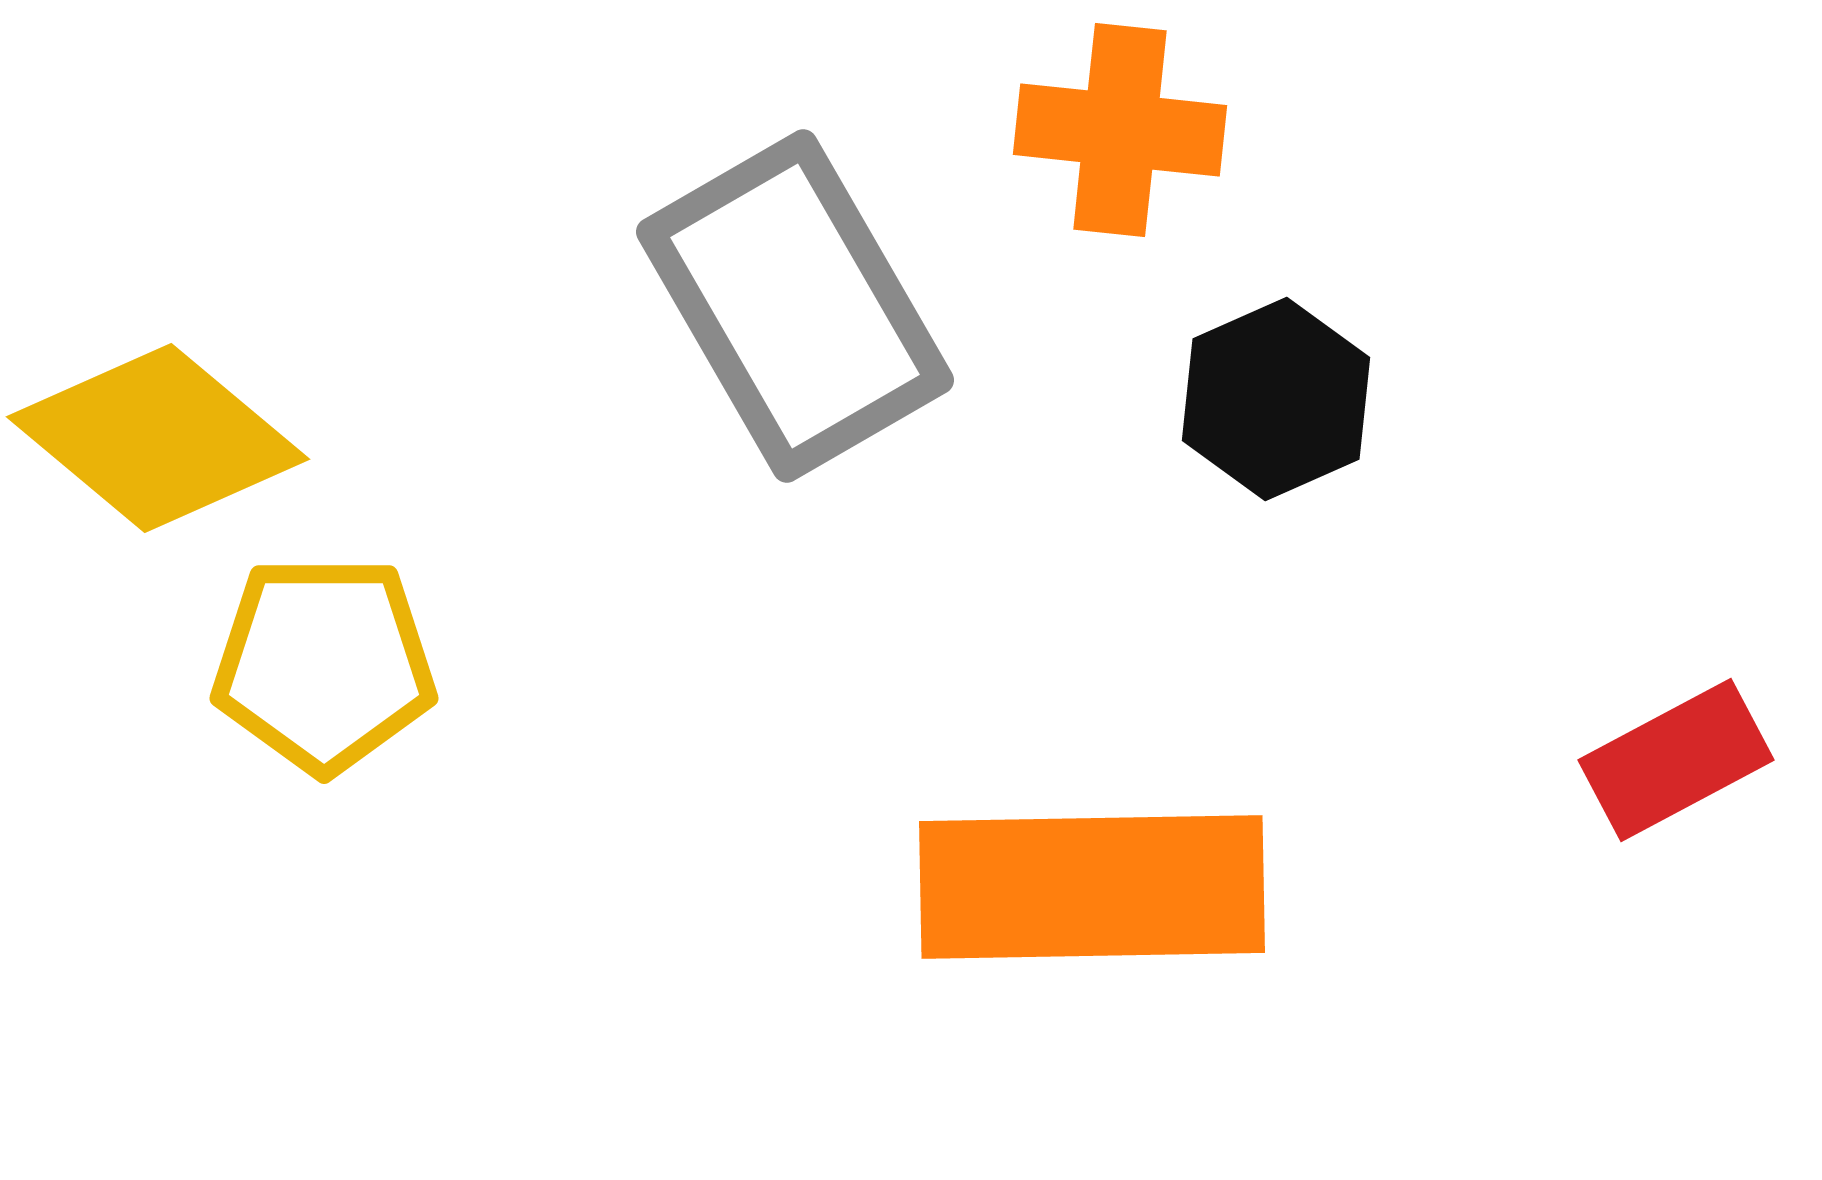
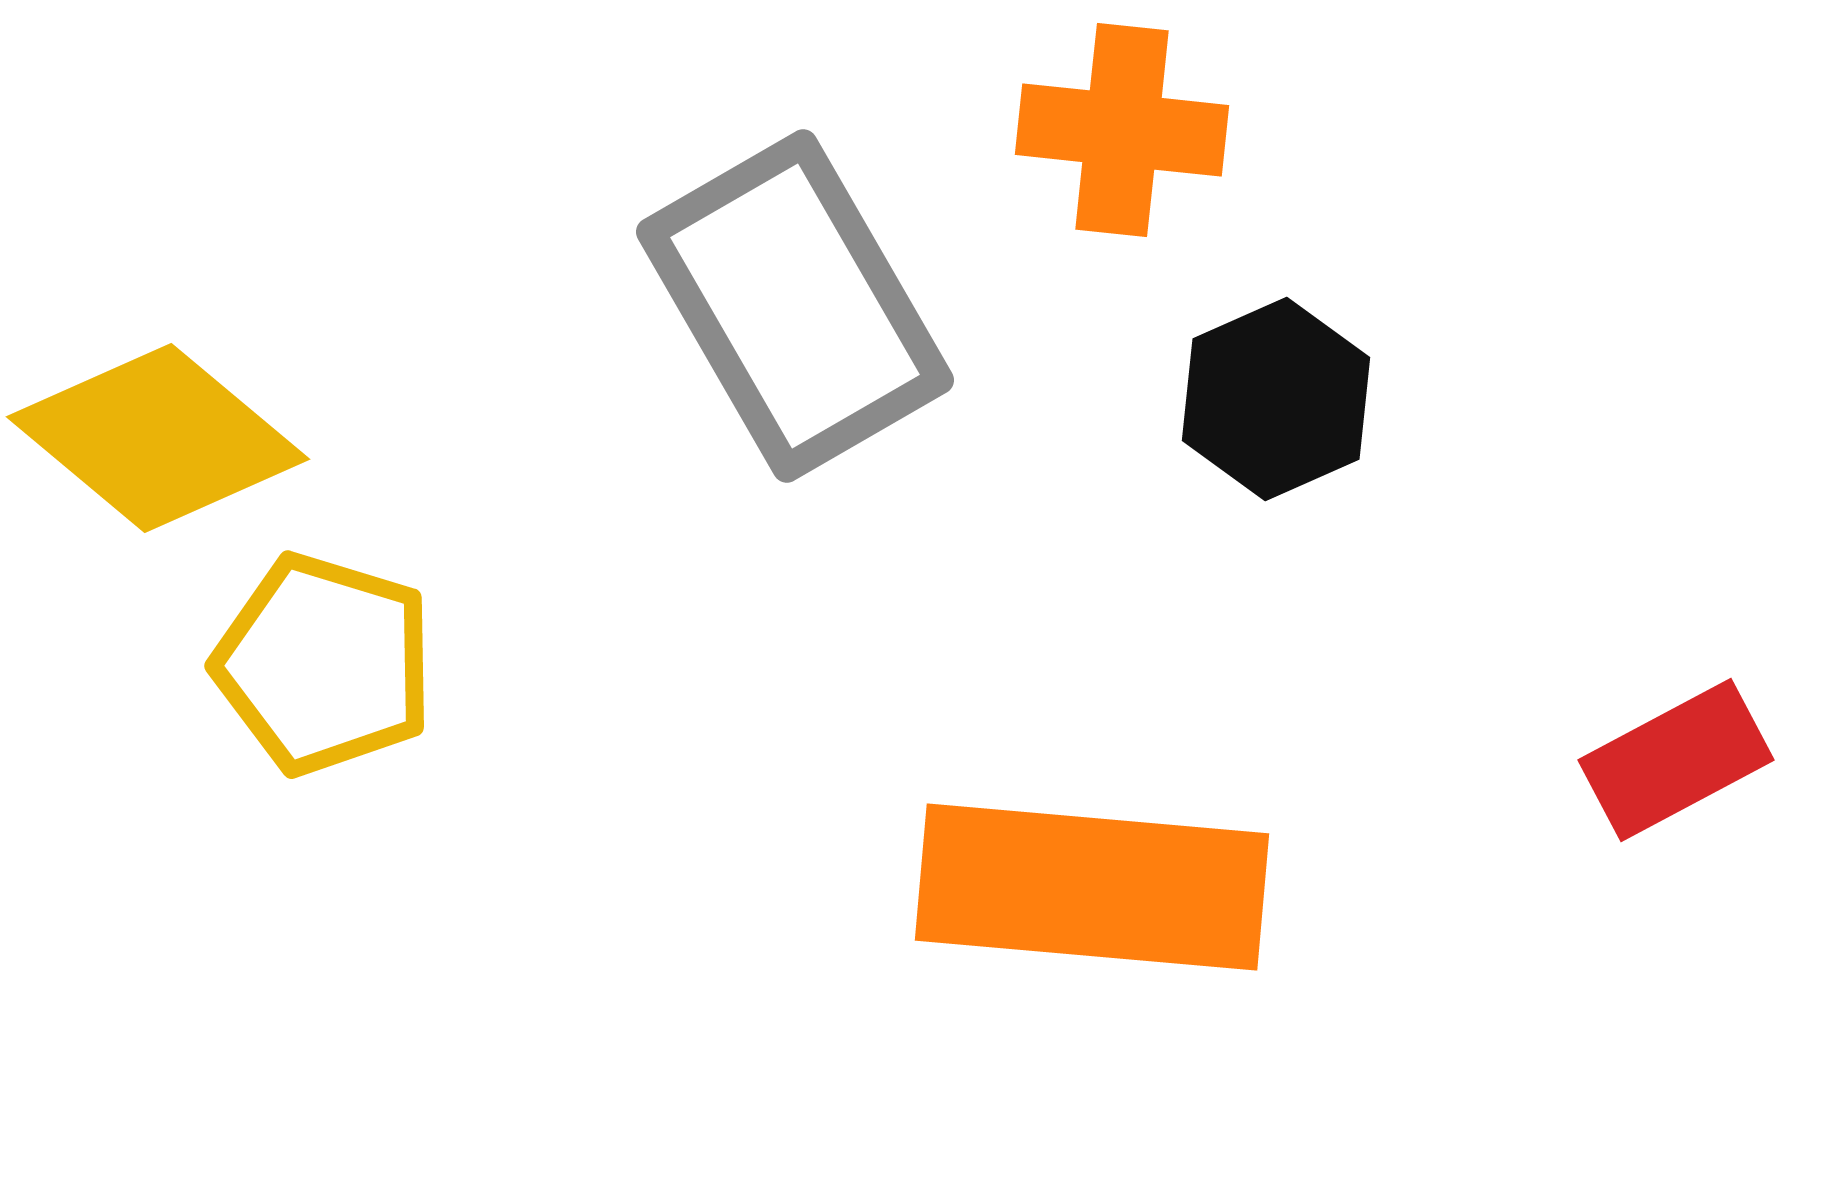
orange cross: moved 2 px right
yellow pentagon: rotated 17 degrees clockwise
orange rectangle: rotated 6 degrees clockwise
